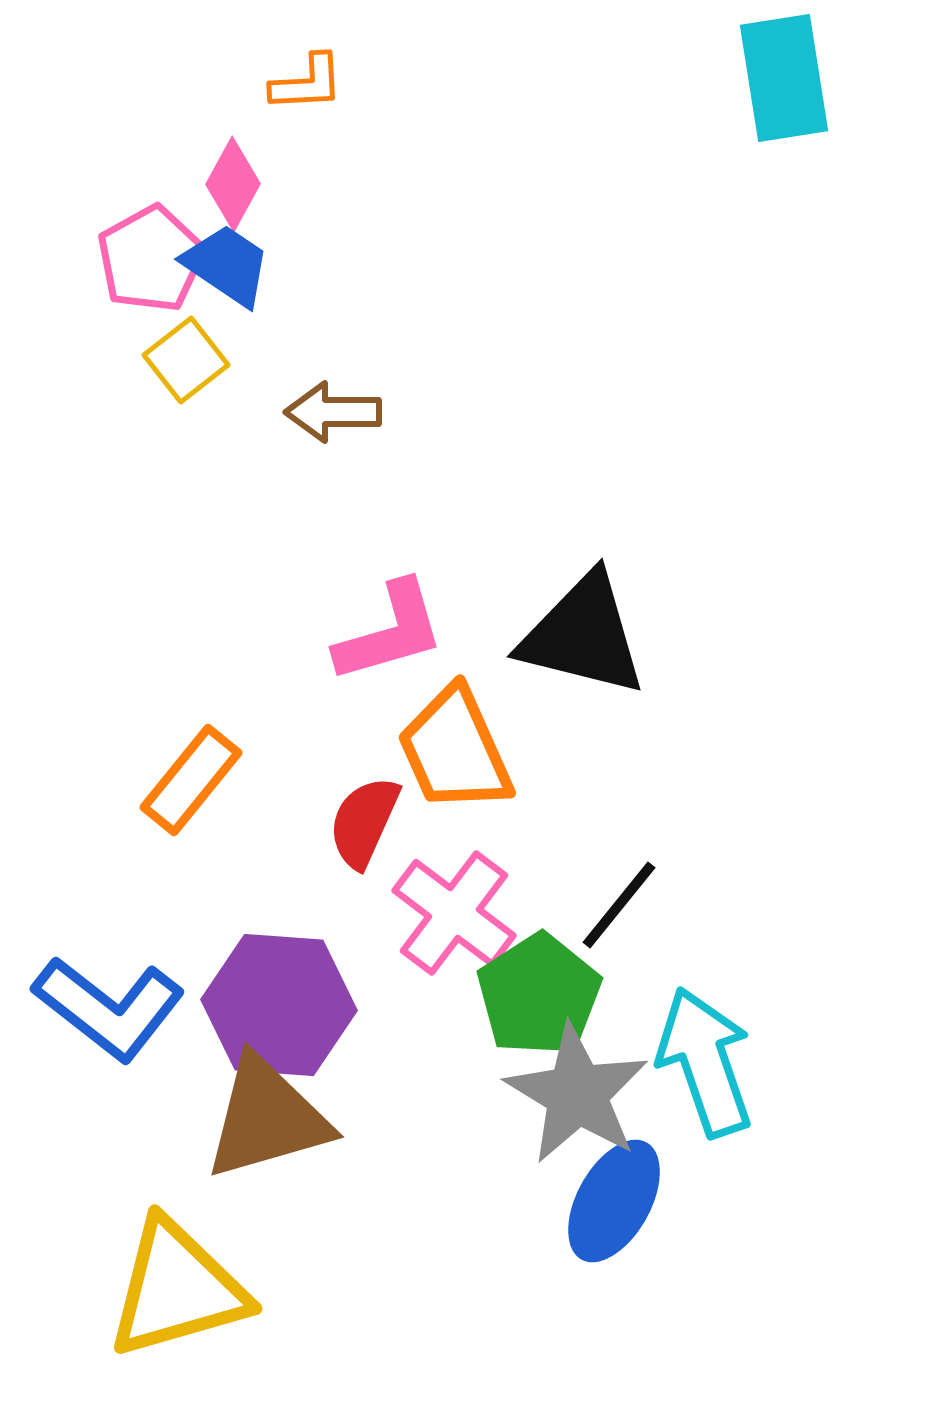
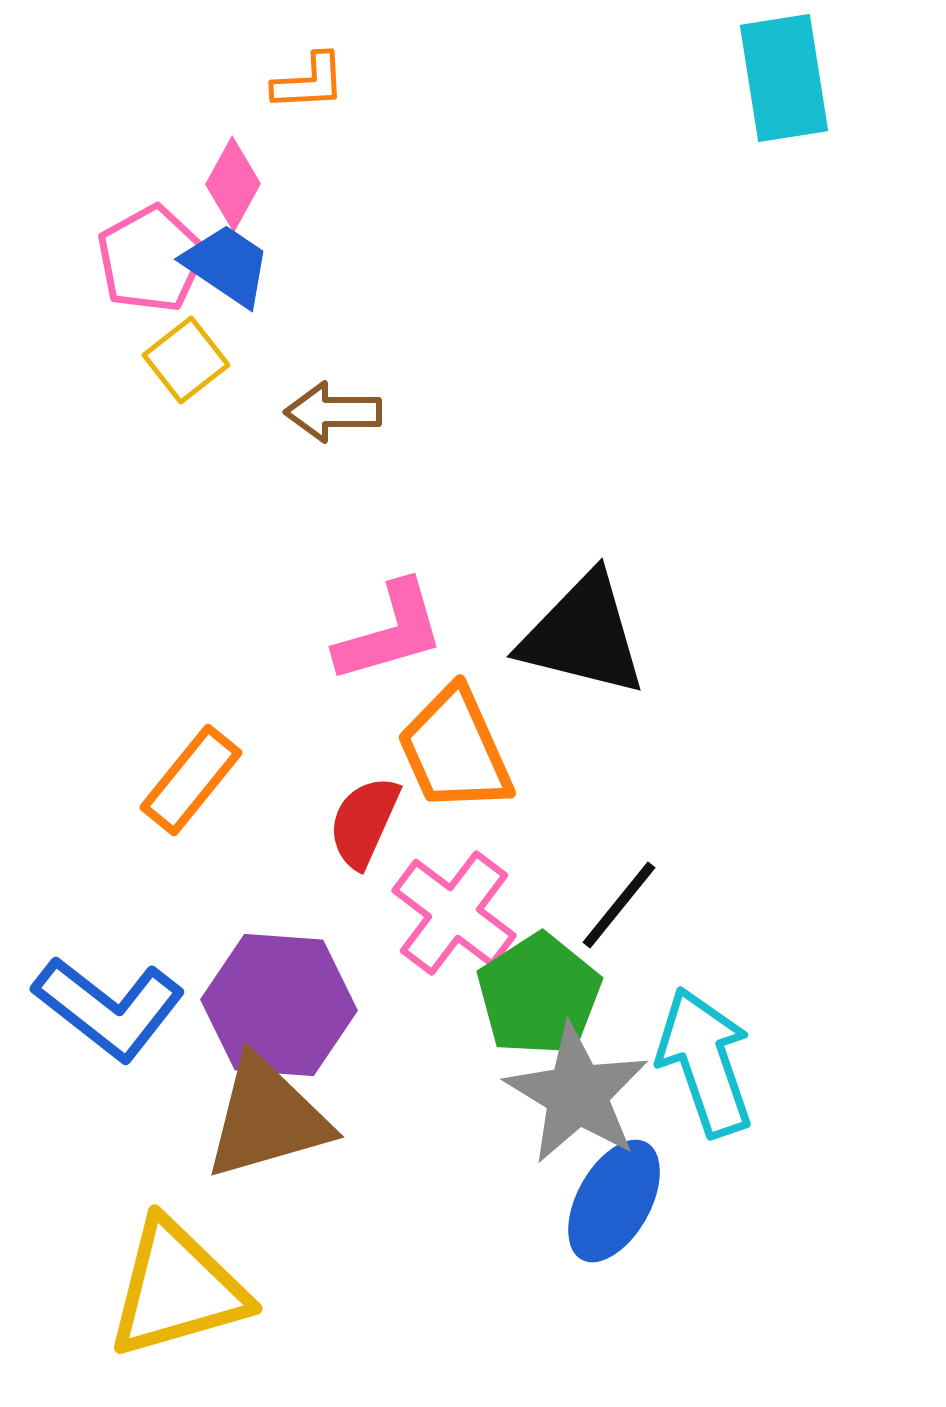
orange L-shape: moved 2 px right, 1 px up
